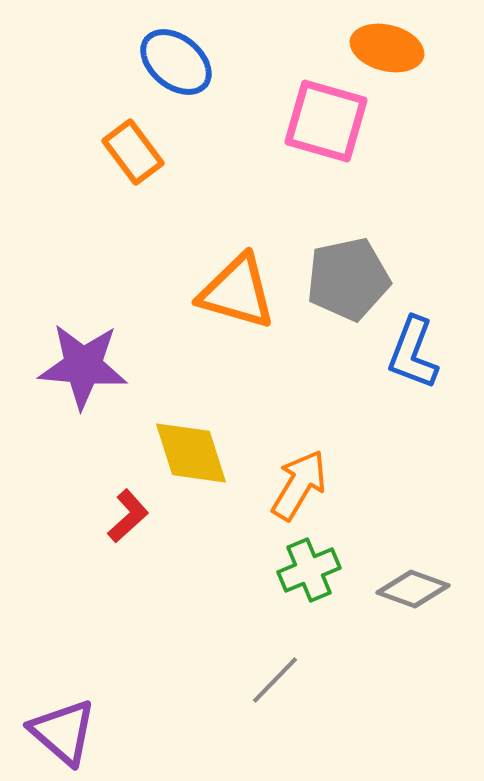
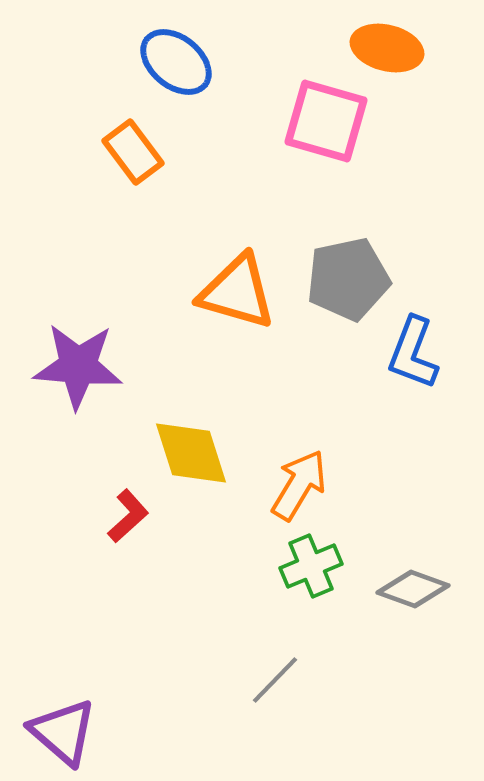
purple star: moved 5 px left
green cross: moved 2 px right, 4 px up
